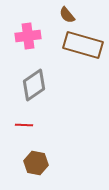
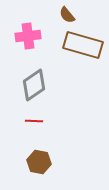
red line: moved 10 px right, 4 px up
brown hexagon: moved 3 px right, 1 px up
